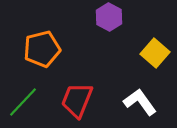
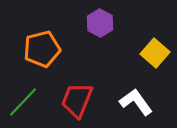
purple hexagon: moved 9 px left, 6 px down
white L-shape: moved 4 px left
